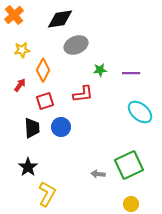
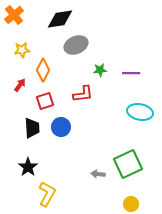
cyan ellipse: rotated 30 degrees counterclockwise
green square: moved 1 px left, 1 px up
